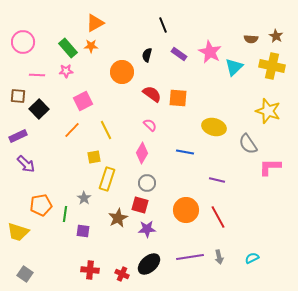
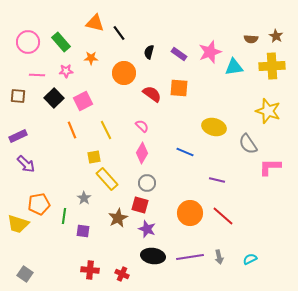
orange triangle at (95, 23): rotated 42 degrees clockwise
black line at (163, 25): moved 44 px left, 8 px down; rotated 14 degrees counterclockwise
pink circle at (23, 42): moved 5 px right
orange star at (91, 46): moved 12 px down
green rectangle at (68, 48): moved 7 px left, 6 px up
pink star at (210, 52): rotated 25 degrees clockwise
black semicircle at (147, 55): moved 2 px right, 3 px up
yellow cross at (272, 66): rotated 15 degrees counterclockwise
cyan triangle at (234, 67): rotated 36 degrees clockwise
orange circle at (122, 72): moved 2 px right, 1 px down
orange square at (178, 98): moved 1 px right, 10 px up
black square at (39, 109): moved 15 px right, 11 px up
pink semicircle at (150, 125): moved 8 px left, 1 px down
orange line at (72, 130): rotated 66 degrees counterclockwise
blue line at (185, 152): rotated 12 degrees clockwise
yellow rectangle at (107, 179): rotated 60 degrees counterclockwise
orange pentagon at (41, 205): moved 2 px left, 1 px up
orange circle at (186, 210): moved 4 px right, 3 px down
green line at (65, 214): moved 1 px left, 2 px down
red line at (218, 217): moved 5 px right, 1 px up; rotated 20 degrees counterclockwise
purple star at (147, 229): rotated 24 degrees clockwise
yellow trapezoid at (18, 232): moved 8 px up
cyan semicircle at (252, 258): moved 2 px left, 1 px down
black ellipse at (149, 264): moved 4 px right, 8 px up; rotated 50 degrees clockwise
